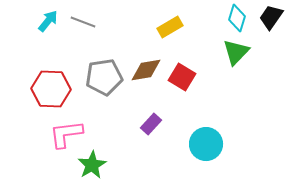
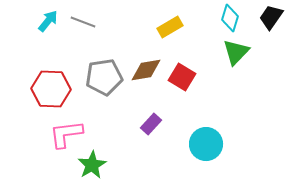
cyan diamond: moved 7 px left
